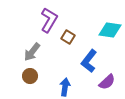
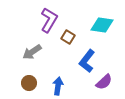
cyan diamond: moved 8 px left, 5 px up
gray arrow: rotated 18 degrees clockwise
blue L-shape: moved 2 px left
brown circle: moved 1 px left, 7 px down
purple semicircle: moved 3 px left
blue arrow: moved 7 px left, 1 px up
